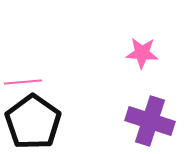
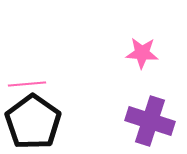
pink line: moved 4 px right, 2 px down
